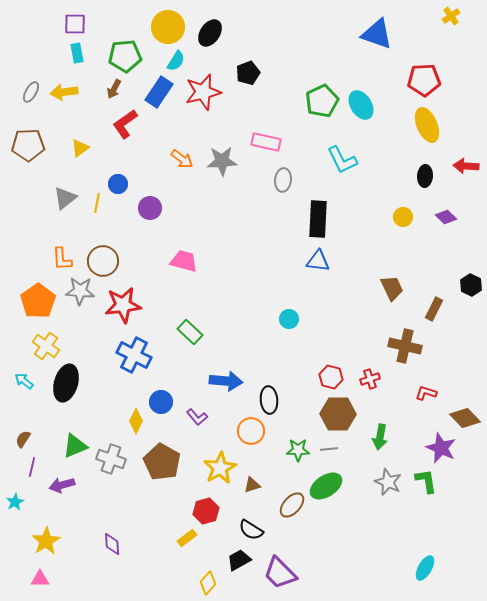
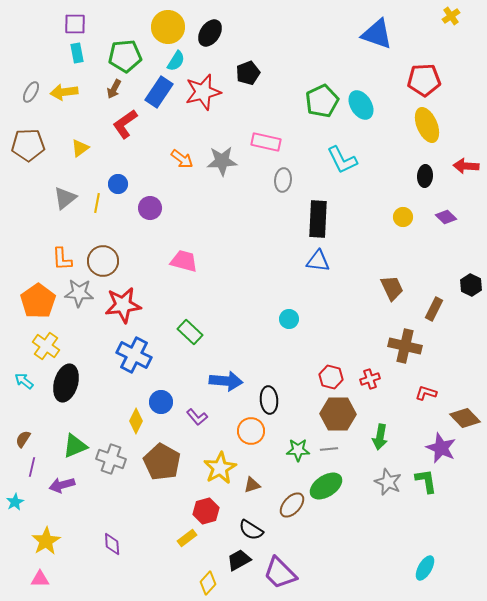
gray star at (80, 291): moved 1 px left, 2 px down
